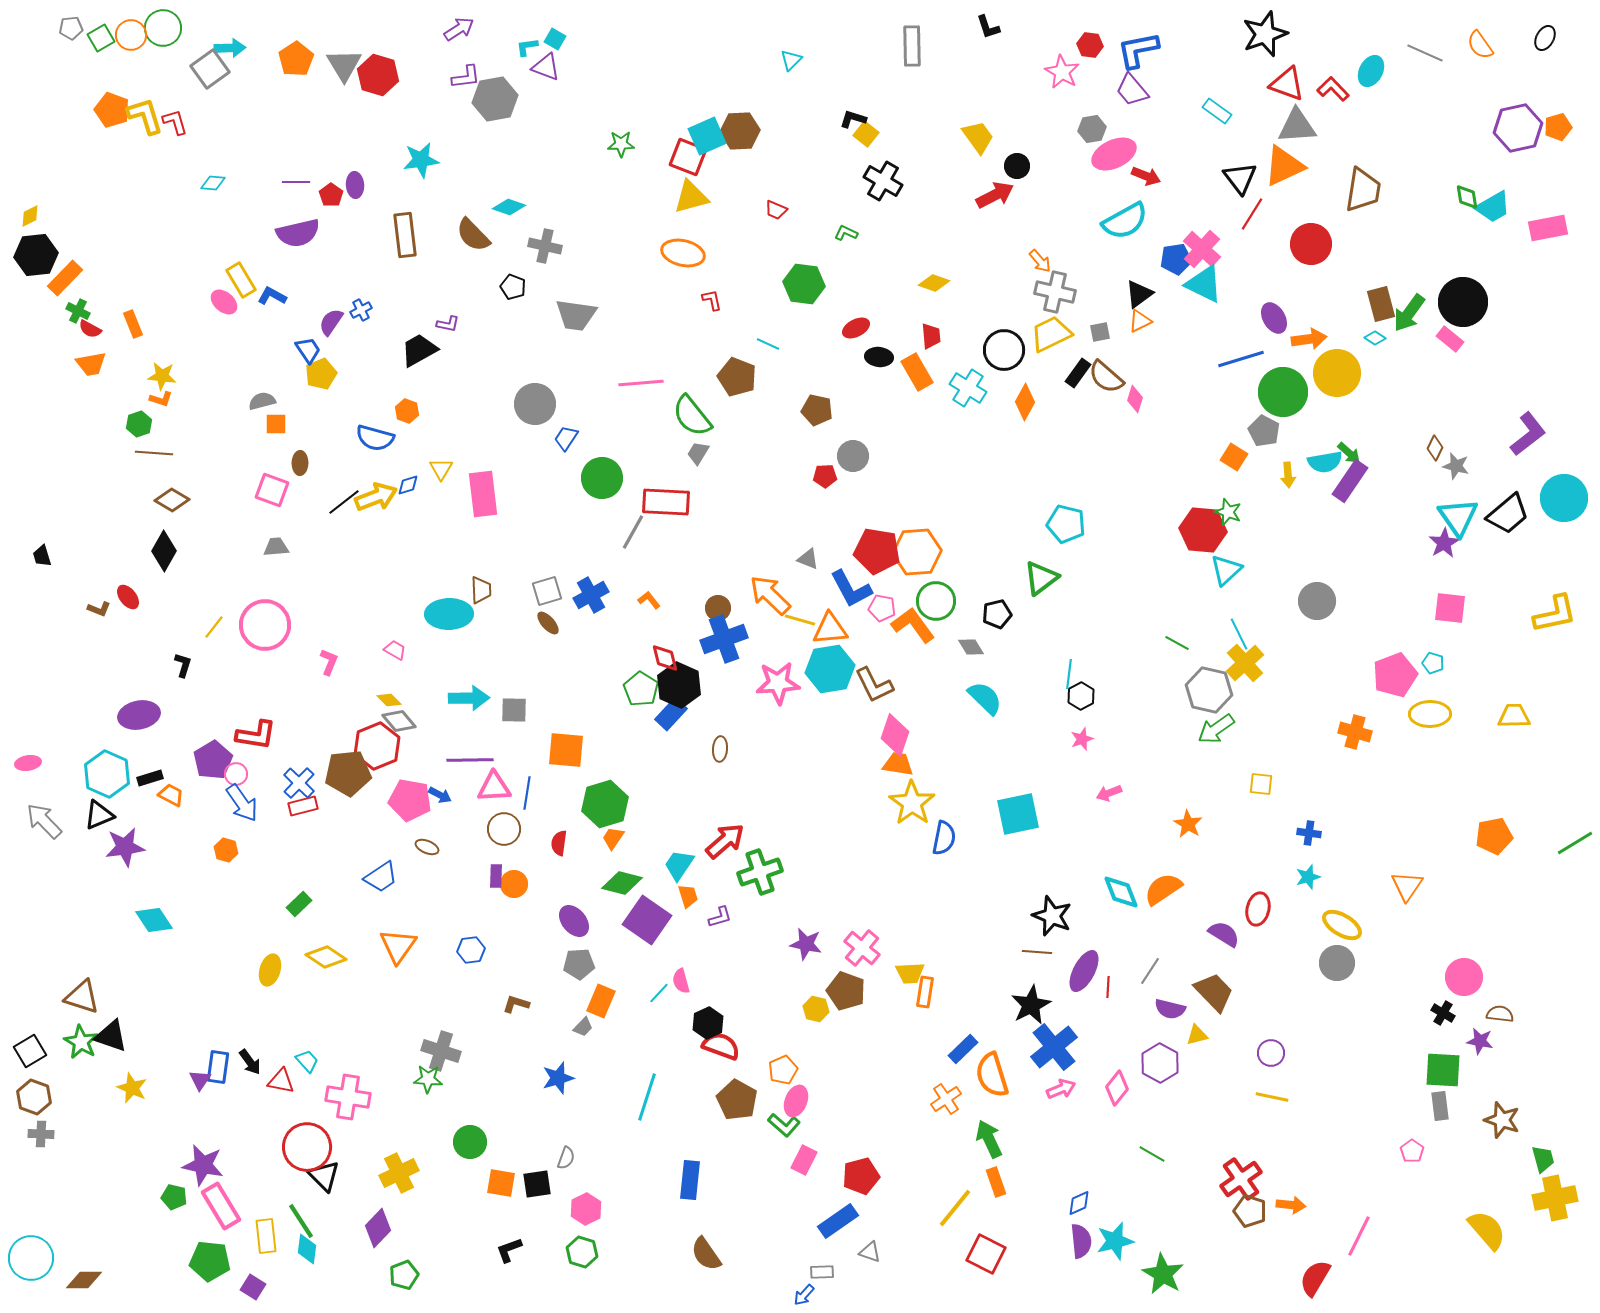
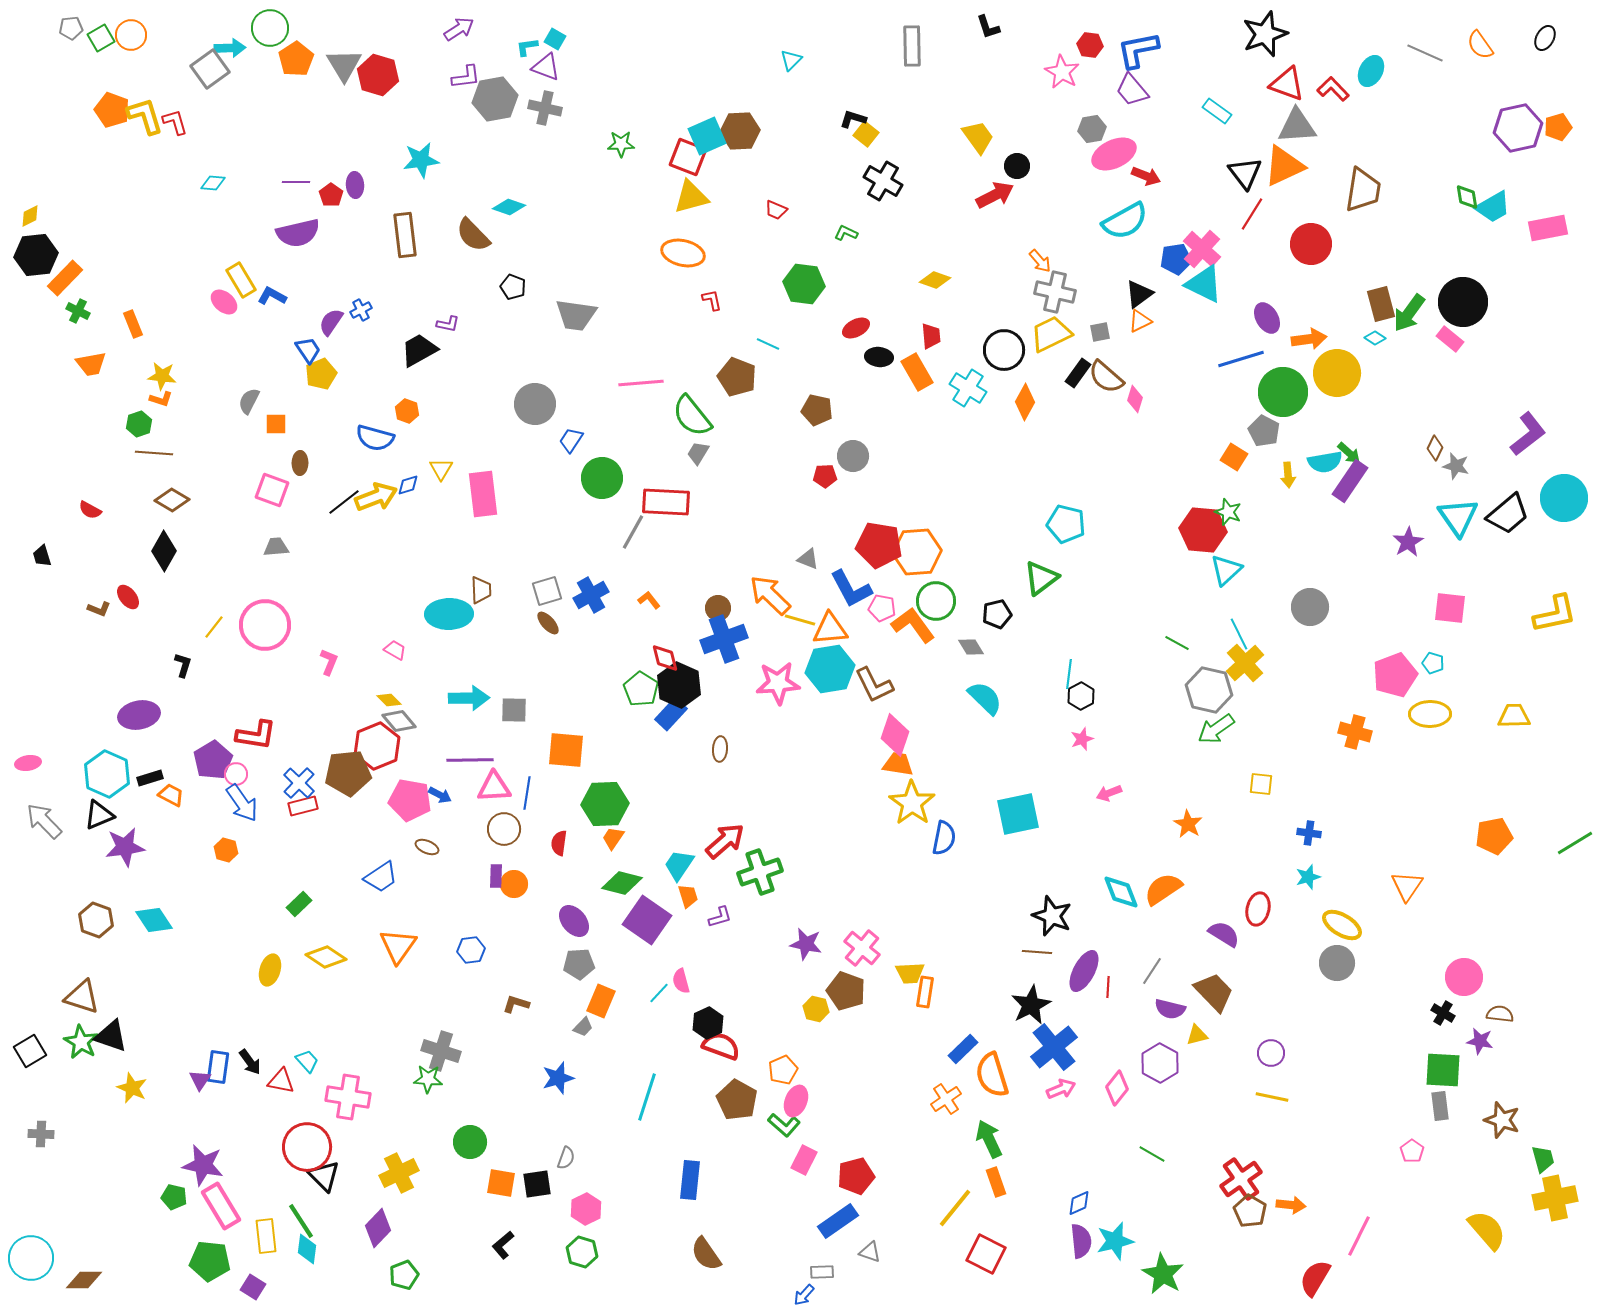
green circle at (163, 28): moved 107 px right
black triangle at (1240, 178): moved 5 px right, 5 px up
gray cross at (545, 246): moved 138 px up
yellow diamond at (934, 283): moved 1 px right, 3 px up
purple ellipse at (1274, 318): moved 7 px left
red semicircle at (90, 329): moved 181 px down
gray semicircle at (262, 401): moved 13 px left; rotated 48 degrees counterclockwise
blue trapezoid at (566, 438): moved 5 px right, 2 px down
purple star at (1444, 543): moved 36 px left, 1 px up
red pentagon at (877, 551): moved 2 px right, 6 px up
gray circle at (1317, 601): moved 7 px left, 6 px down
green hexagon at (605, 804): rotated 15 degrees clockwise
gray line at (1150, 971): moved 2 px right
brown hexagon at (34, 1097): moved 62 px right, 177 px up
red pentagon at (861, 1176): moved 5 px left
brown pentagon at (1250, 1211): rotated 12 degrees clockwise
black L-shape at (509, 1250): moved 6 px left, 5 px up; rotated 20 degrees counterclockwise
